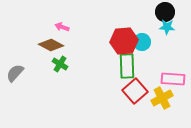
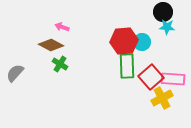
black circle: moved 2 px left
red square: moved 16 px right, 14 px up
